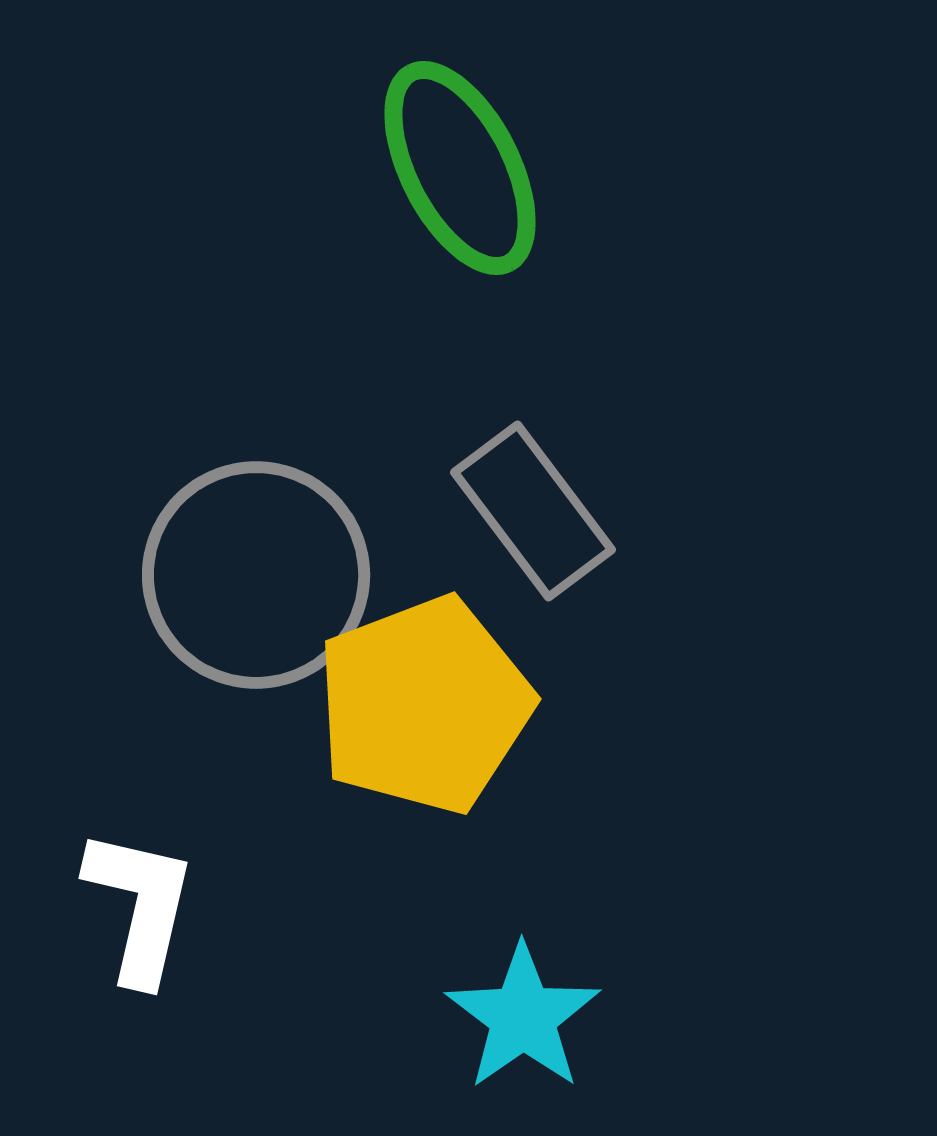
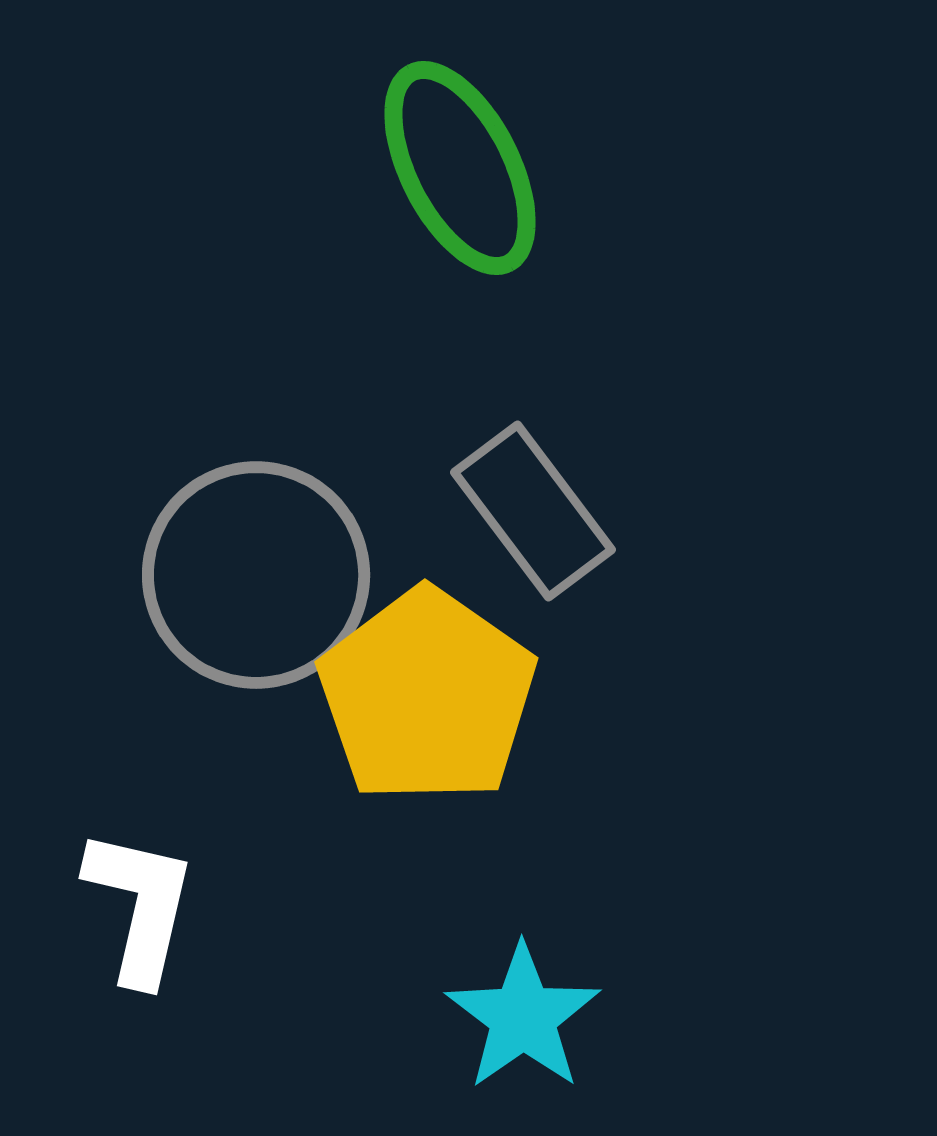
yellow pentagon: moved 3 px right, 9 px up; rotated 16 degrees counterclockwise
